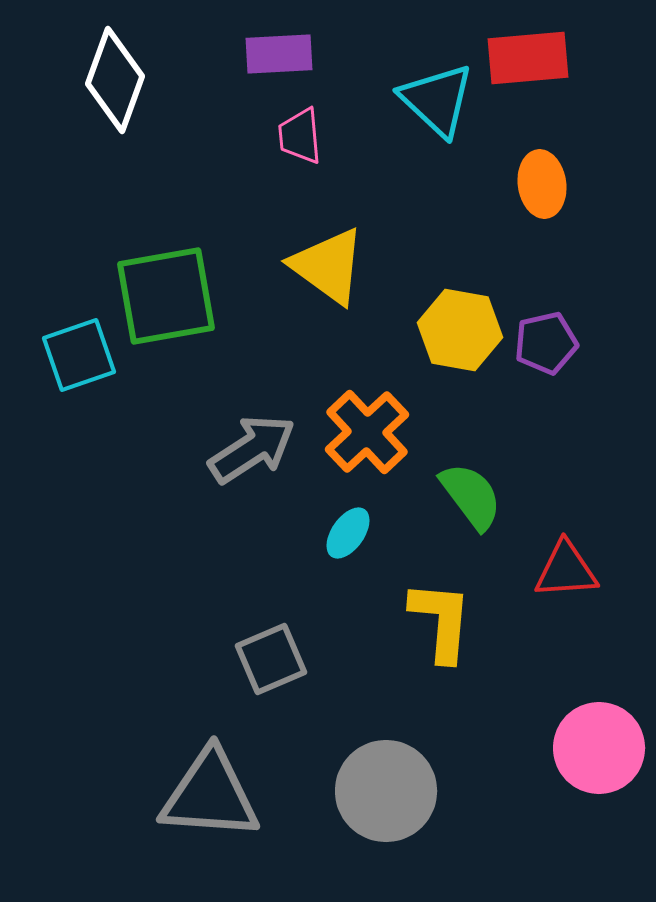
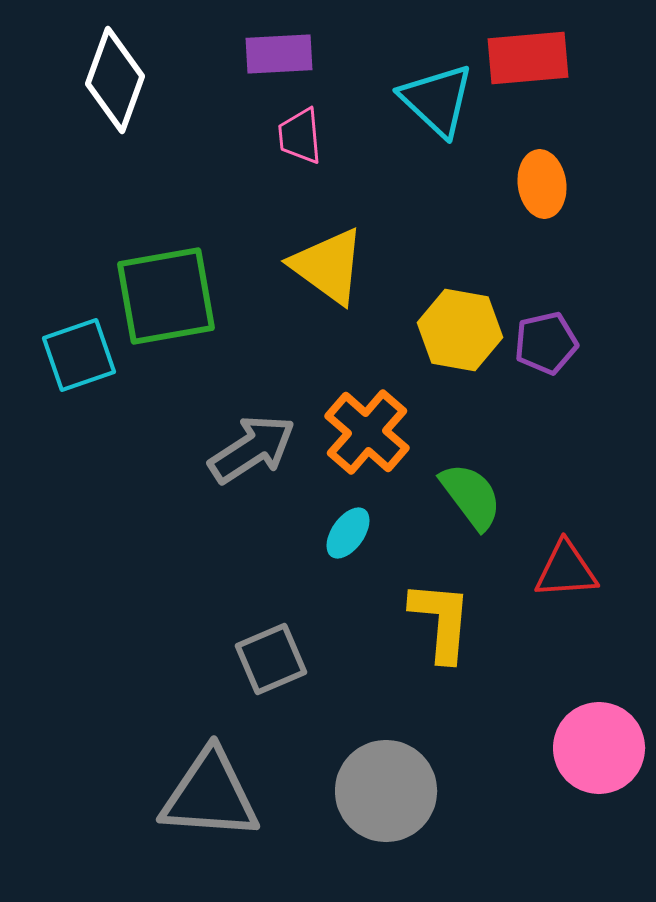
orange cross: rotated 6 degrees counterclockwise
